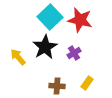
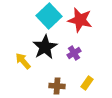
cyan square: moved 1 px left, 1 px up
yellow arrow: moved 5 px right, 4 px down
